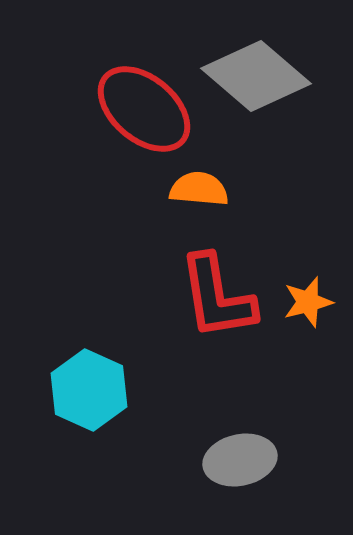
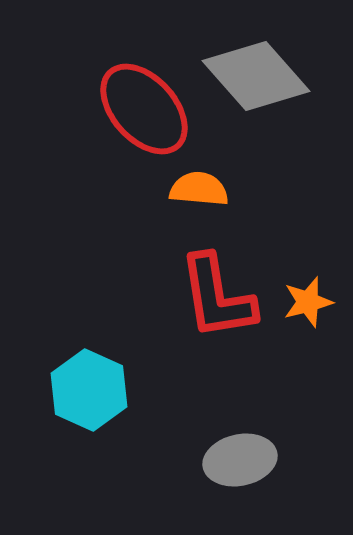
gray diamond: rotated 8 degrees clockwise
red ellipse: rotated 8 degrees clockwise
